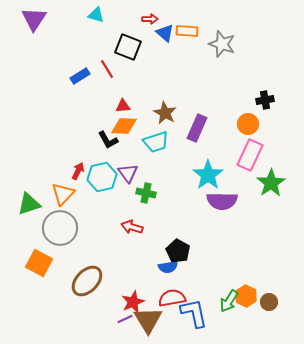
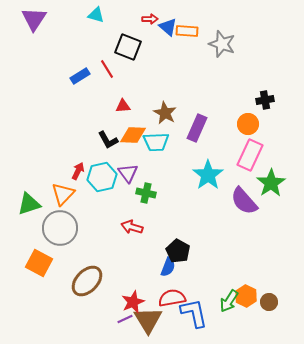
blue triangle at (165, 33): moved 3 px right, 6 px up
orange diamond at (124, 126): moved 9 px right, 9 px down
cyan trapezoid at (156, 142): rotated 16 degrees clockwise
purple semicircle at (222, 201): moved 22 px right; rotated 48 degrees clockwise
blue semicircle at (168, 267): rotated 60 degrees counterclockwise
